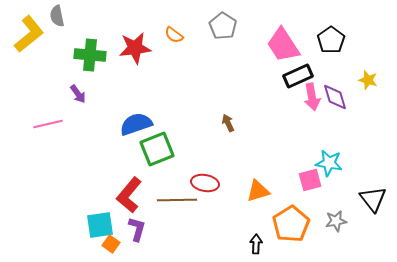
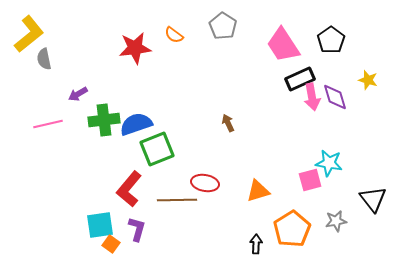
gray semicircle: moved 13 px left, 43 px down
green cross: moved 14 px right, 65 px down; rotated 12 degrees counterclockwise
black rectangle: moved 2 px right, 3 px down
purple arrow: rotated 96 degrees clockwise
red L-shape: moved 6 px up
orange pentagon: moved 1 px right, 5 px down
